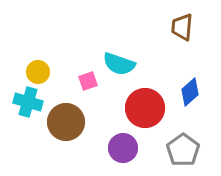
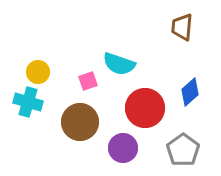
brown circle: moved 14 px right
